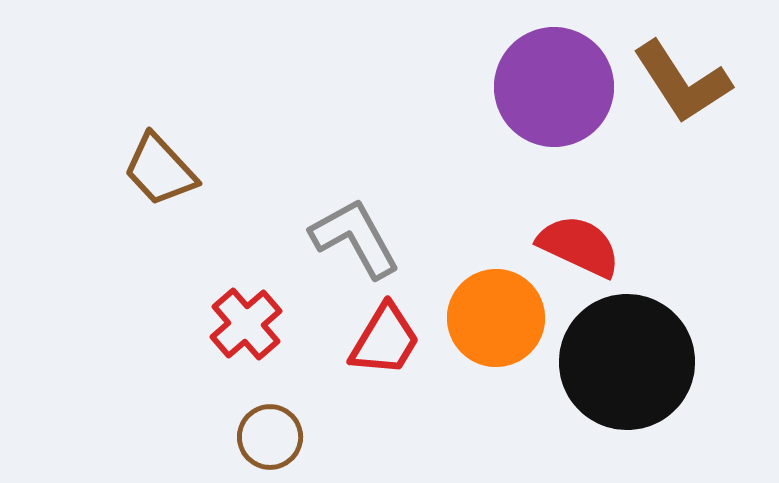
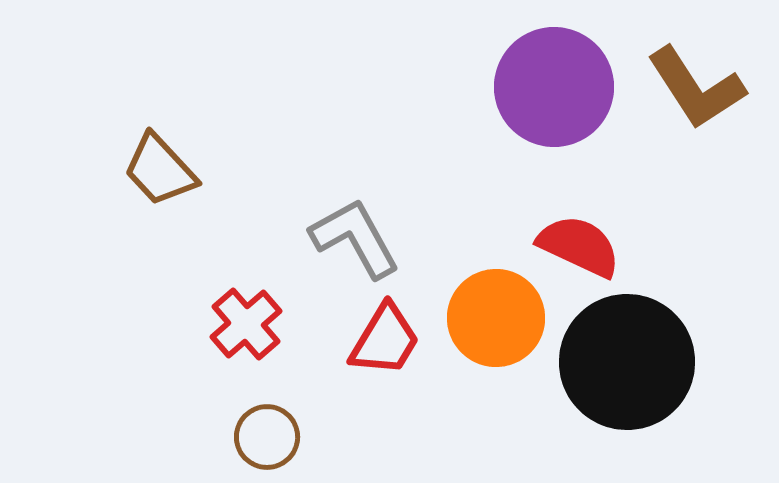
brown L-shape: moved 14 px right, 6 px down
brown circle: moved 3 px left
